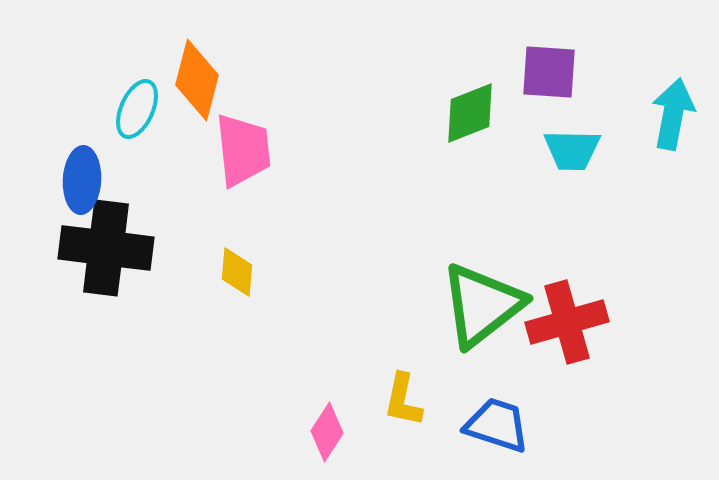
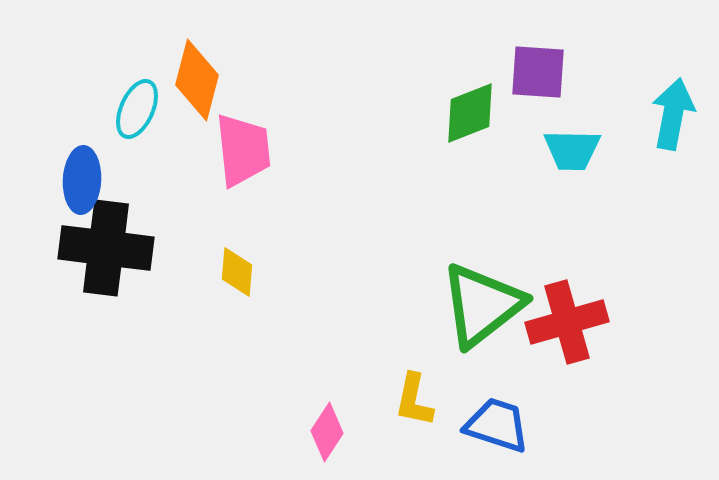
purple square: moved 11 px left
yellow L-shape: moved 11 px right
